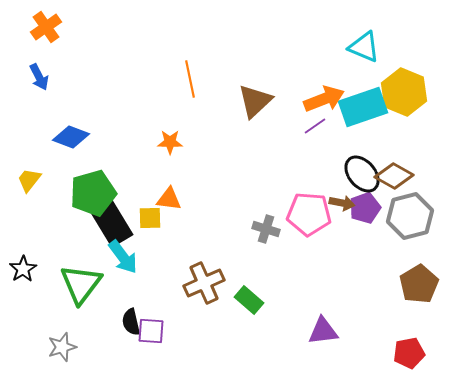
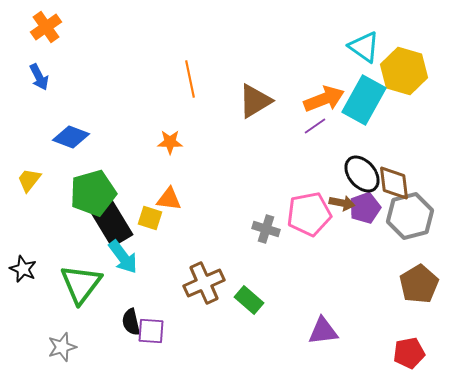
cyan triangle: rotated 12 degrees clockwise
yellow hexagon: moved 21 px up; rotated 6 degrees counterclockwise
brown triangle: rotated 12 degrees clockwise
cyan rectangle: moved 1 px right, 7 px up; rotated 42 degrees counterclockwise
brown diamond: moved 7 px down; rotated 54 degrees clockwise
pink pentagon: rotated 15 degrees counterclockwise
yellow square: rotated 20 degrees clockwise
black star: rotated 16 degrees counterclockwise
